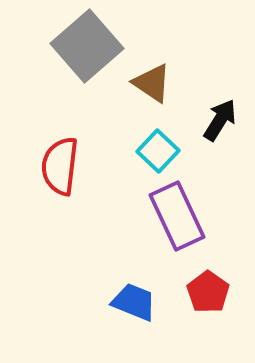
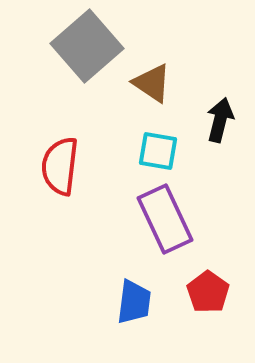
black arrow: rotated 18 degrees counterclockwise
cyan square: rotated 33 degrees counterclockwise
purple rectangle: moved 12 px left, 3 px down
blue trapezoid: rotated 75 degrees clockwise
